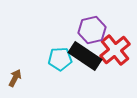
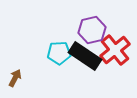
cyan pentagon: moved 1 px left, 6 px up
